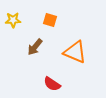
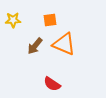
orange square: rotated 24 degrees counterclockwise
brown arrow: moved 1 px up
orange triangle: moved 11 px left, 8 px up
